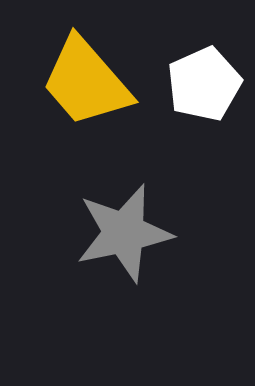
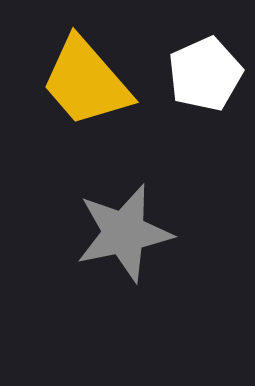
white pentagon: moved 1 px right, 10 px up
